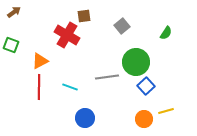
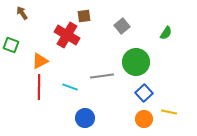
brown arrow: moved 8 px right, 1 px down; rotated 88 degrees counterclockwise
gray line: moved 5 px left, 1 px up
blue square: moved 2 px left, 7 px down
yellow line: moved 3 px right, 1 px down; rotated 28 degrees clockwise
